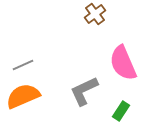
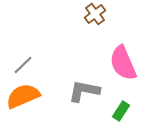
gray line: rotated 20 degrees counterclockwise
gray L-shape: rotated 36 degrees clockwise
